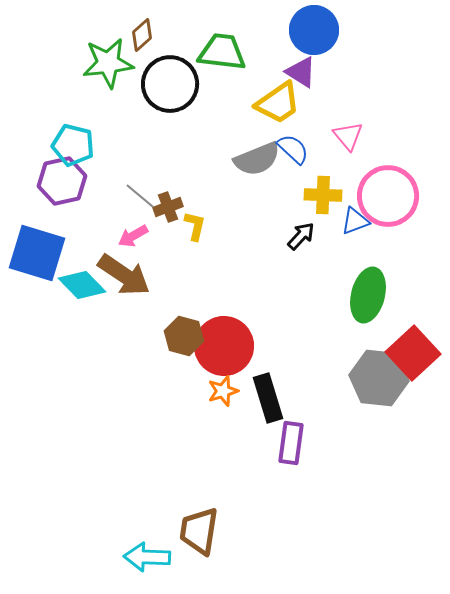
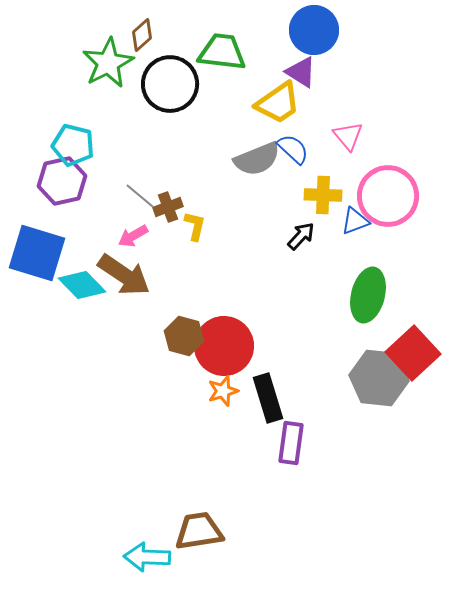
green star: rotated 21 degrees counterclockwise
brown trapezoid: rotated 72 degrees clockwise
